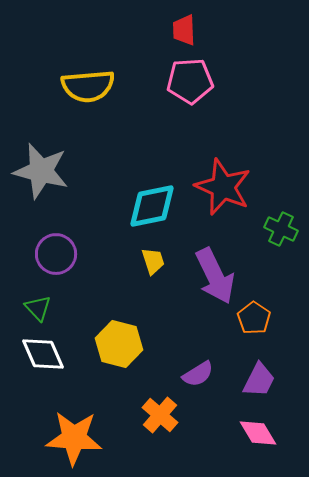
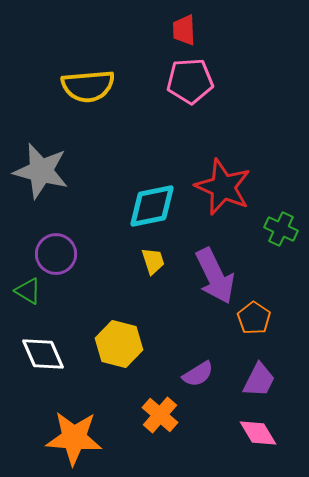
green triangle: moved 10 px left, 17 px up; rotated 16 degrees counterclockwise
